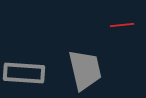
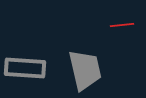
gray rectangle: moved 1 px right, 5 px up
